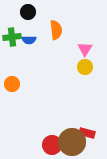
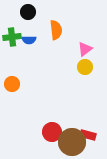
pink triangle: rotated 21 degrees clockwise
red rectangle: moved 1 px right, 2 px down
red circle: moved 13 px up
